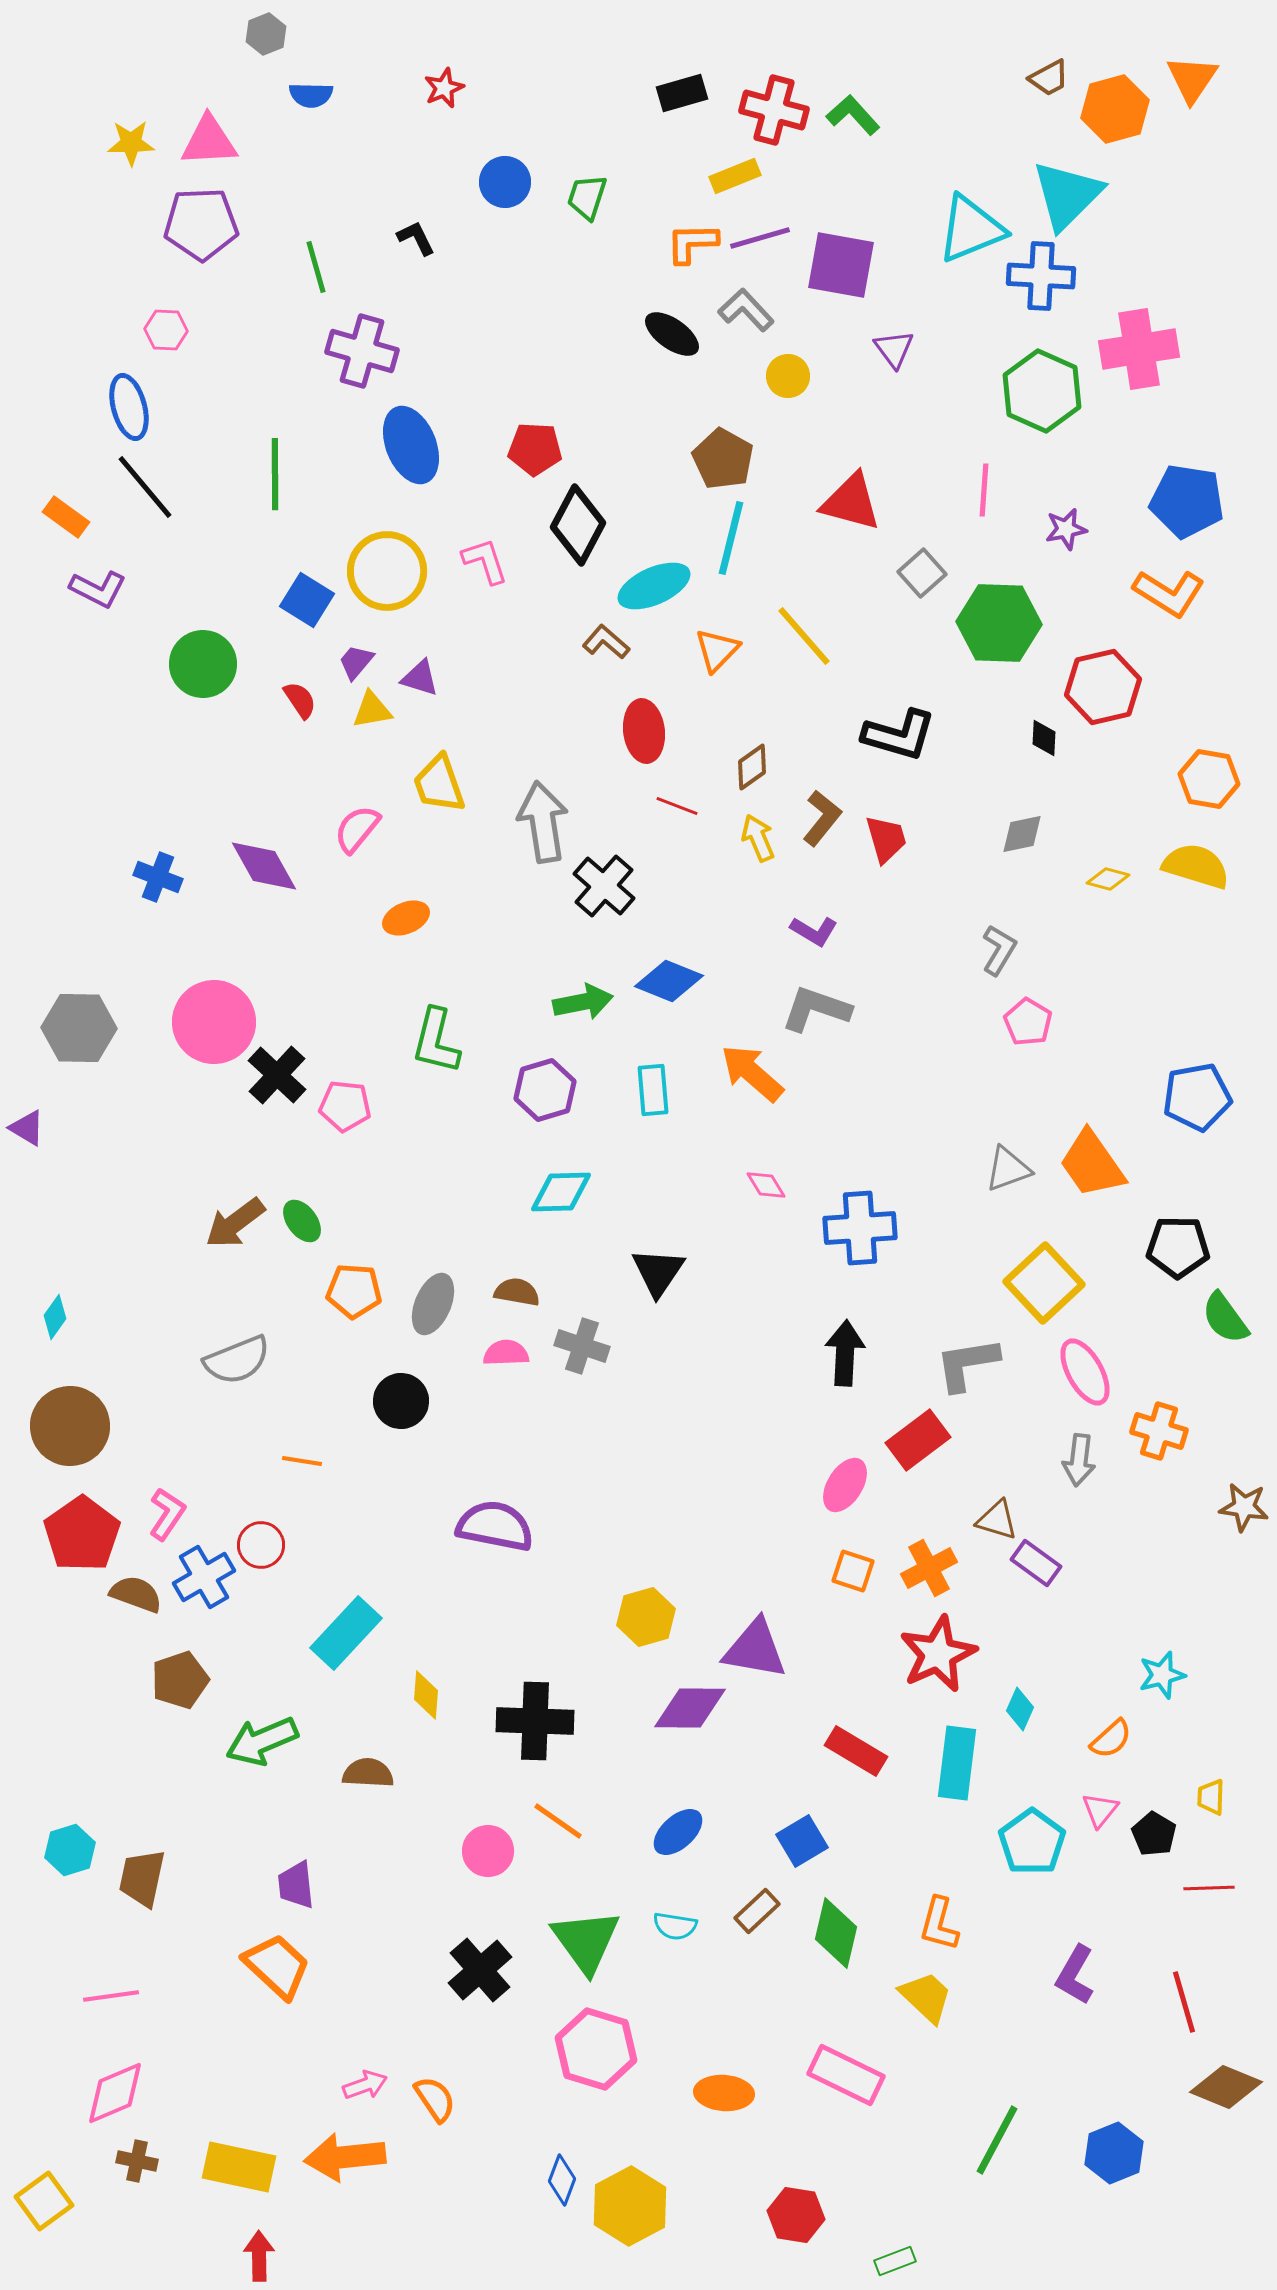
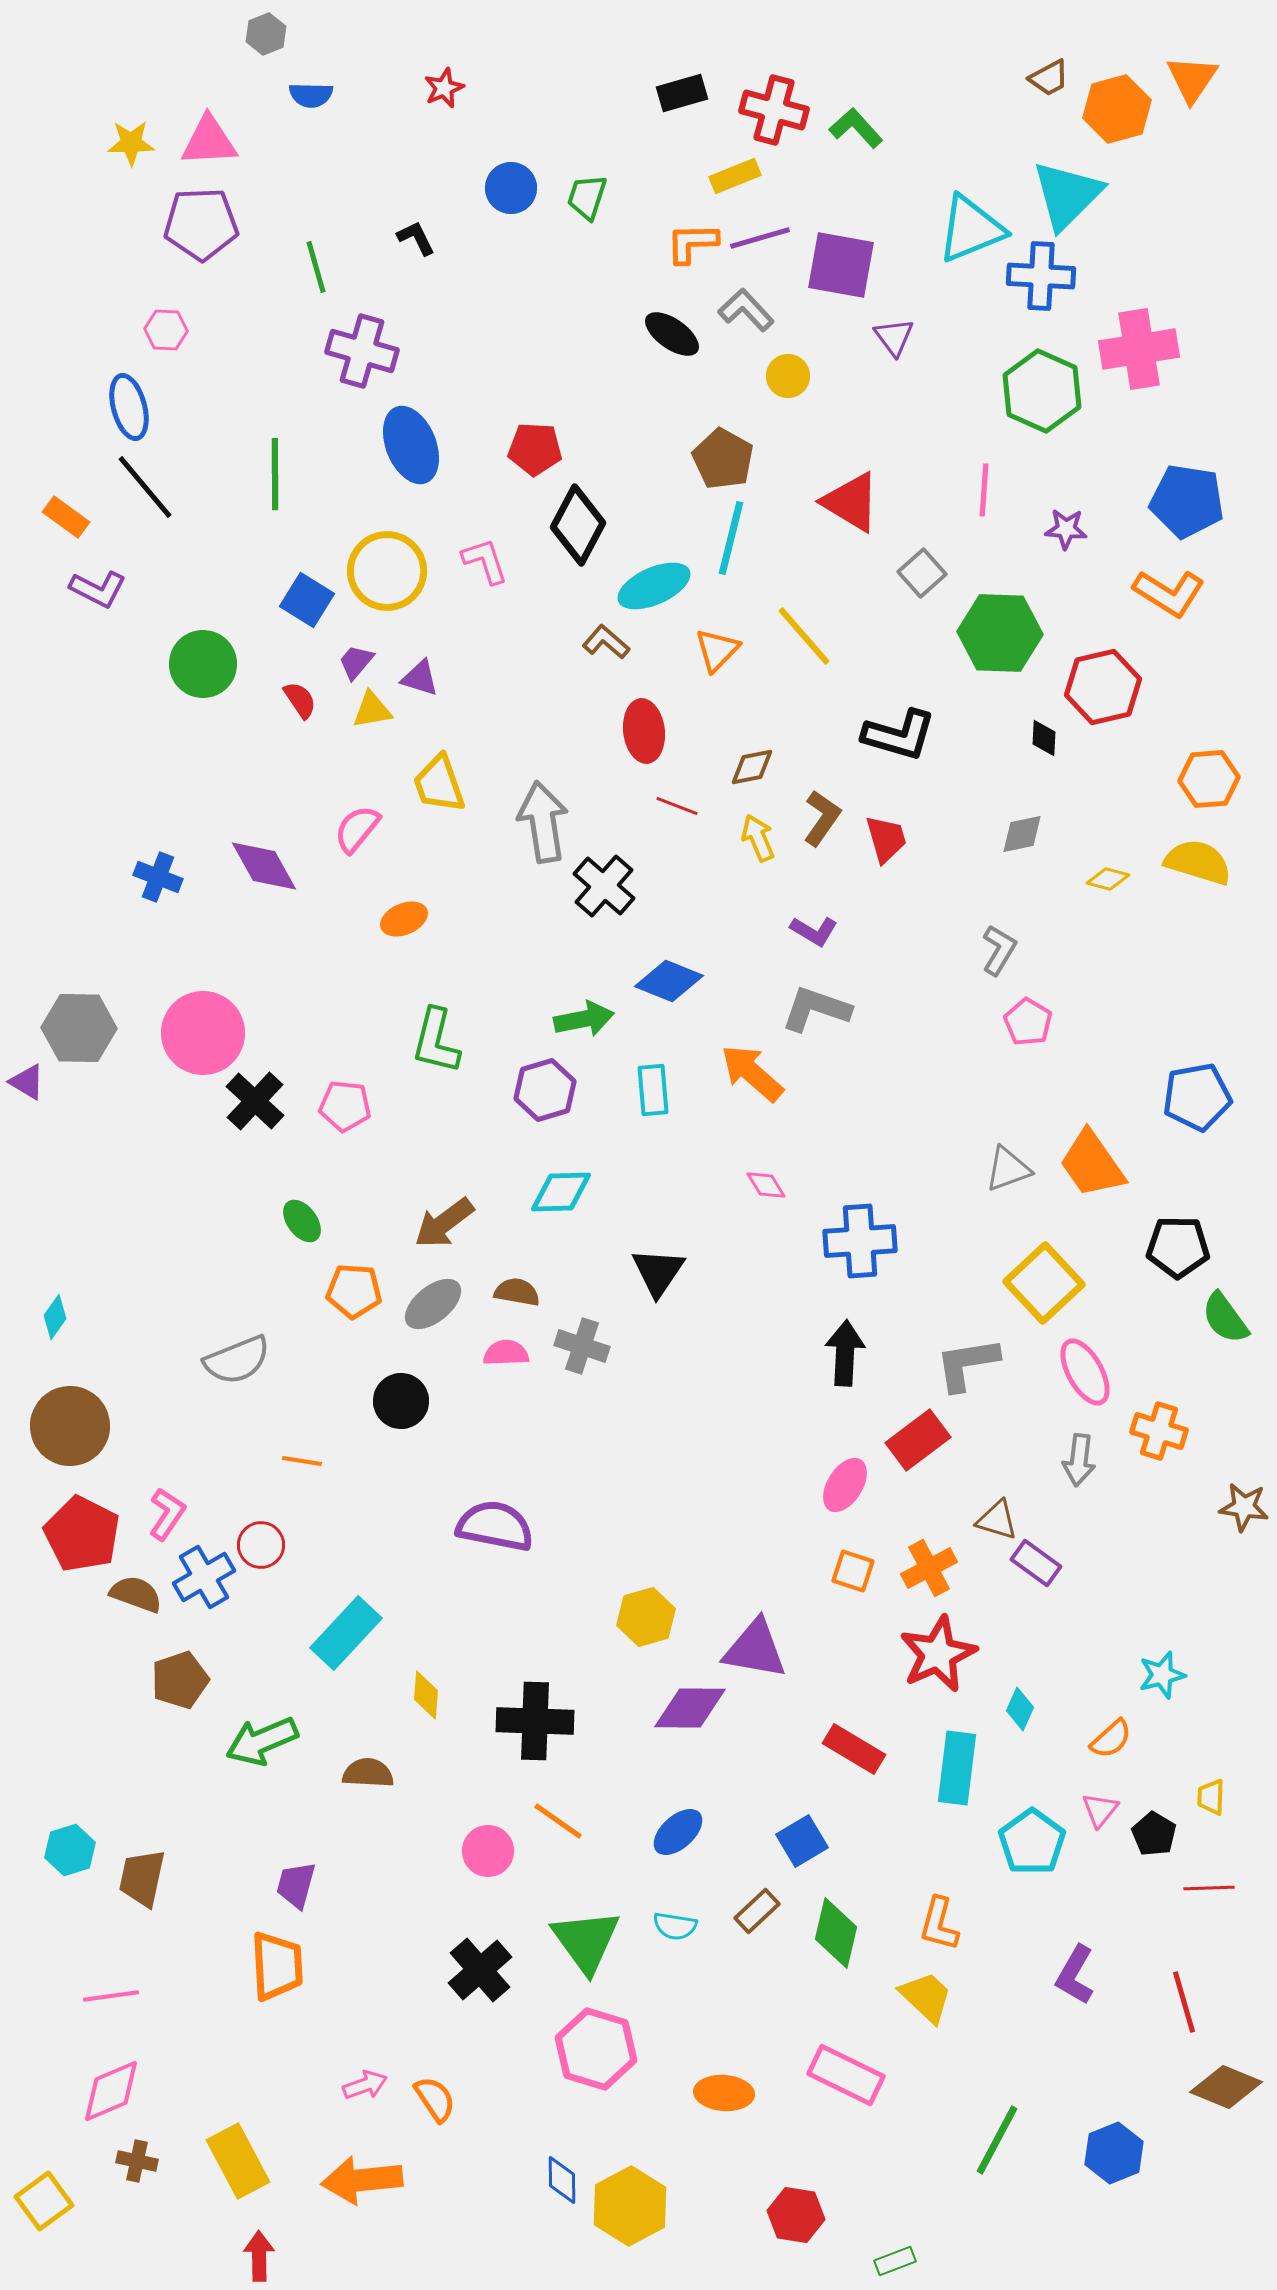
orange hexagon at (1115, 109): moved 2 px right
green L-shape at (853, 115): moved 3 px right, 13 px down
blue circle at (505, 182): moved 6 px right, 6 px down
purple triangle at (894, 349): moved 12 px up
red triangle at (851, 502): rotated 16 degrees clockwise
purple star at (1066, 529): rotated 15 degrees clockwise
green hexagon at (999, 623): moved 1 px right, 10 px down
brown diamond at (752, 767): rotated 24 degrees clockwise
orange hexagon at (1209, 779): rotated 14 degrees counterclockwise
brown L-shape at (822, 818): rotated 4 degrees counterclockwise
yellow semicircle at (1196, 866): moved 2 px right, 4 px up
orange ellipse at (406, 918): moved 2 px left, 1 px down
green arrow at (583, 1002): moved 1 px right, 17 px down
pink circle at (214, 1022): moved 11 px left, 11 px down
black cross at (277, 1075): moved 22 px left, 26 px down
purple triangle at (27, 1128): moved 46 px up
brown arrow at (235, 1223): moved 209 px right
blue cross at (860, 1228): moved 13 px down
gray ellipse at (433, 1304): rotated 28 degrees clockwise
red pentagon at (82, 1534): rotated 10 degrees counterclockwise
red rectangle at (856, 1751): moved 2 px left, 2 px up
cyan rectangle at (957, 1763): moved 5 px down
purple trapezoid at (296, 1885): rotated 21 degrees clockwise
orange trapezoid at (277, 1966): rotated 44 degrees clockwise
pink diamond at (115, 2093): moved 4 px left, 2 px up
orange arrow at (345, 2157): moved 17 px right, 23 px down
yellow rectangle at (239, 2167): moved 1 px left, 6 px up; rotated 50 degrees clockwise
blue diamond at (562, 2180): rotated 21 degrees counterclockwise
